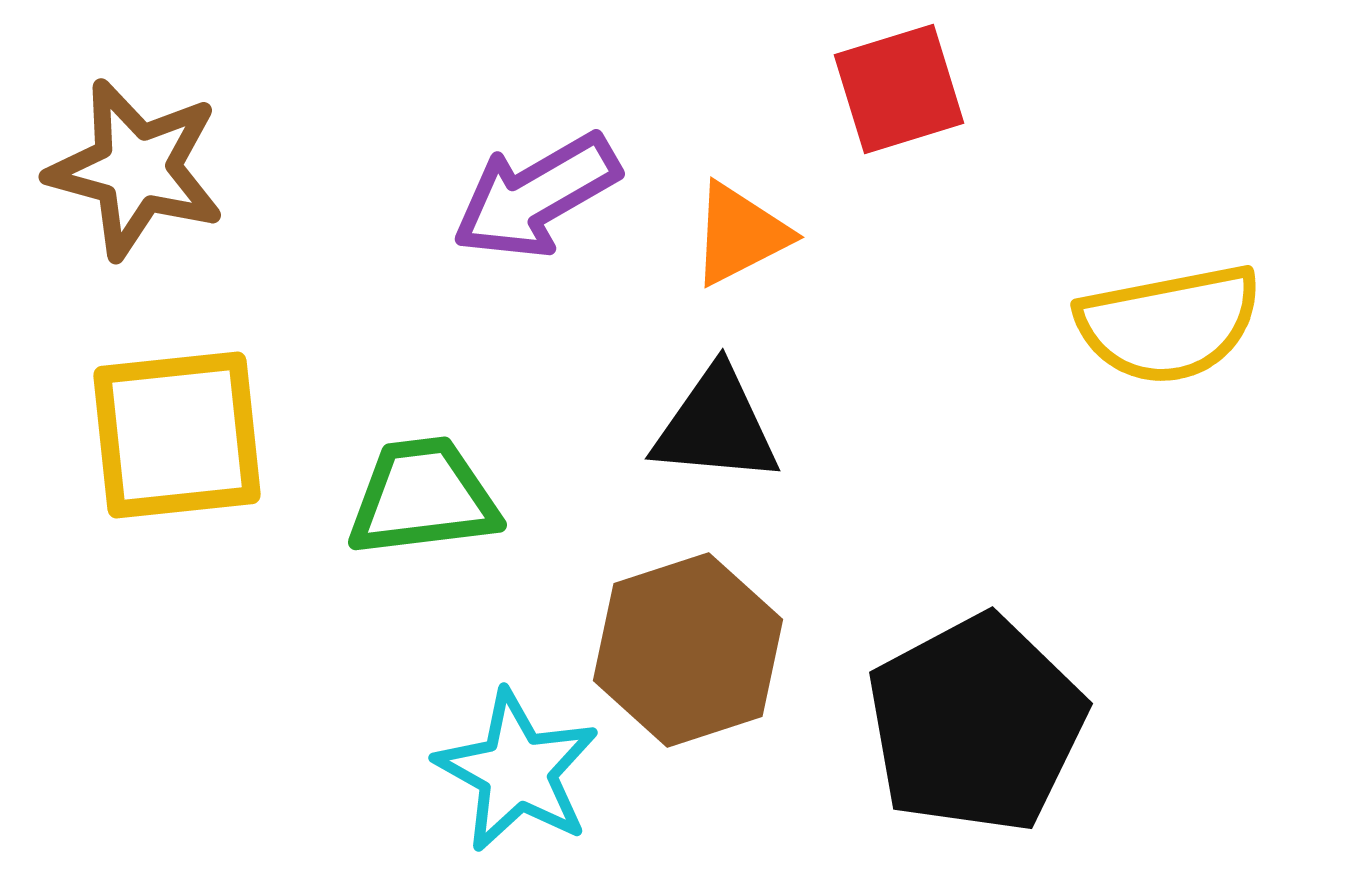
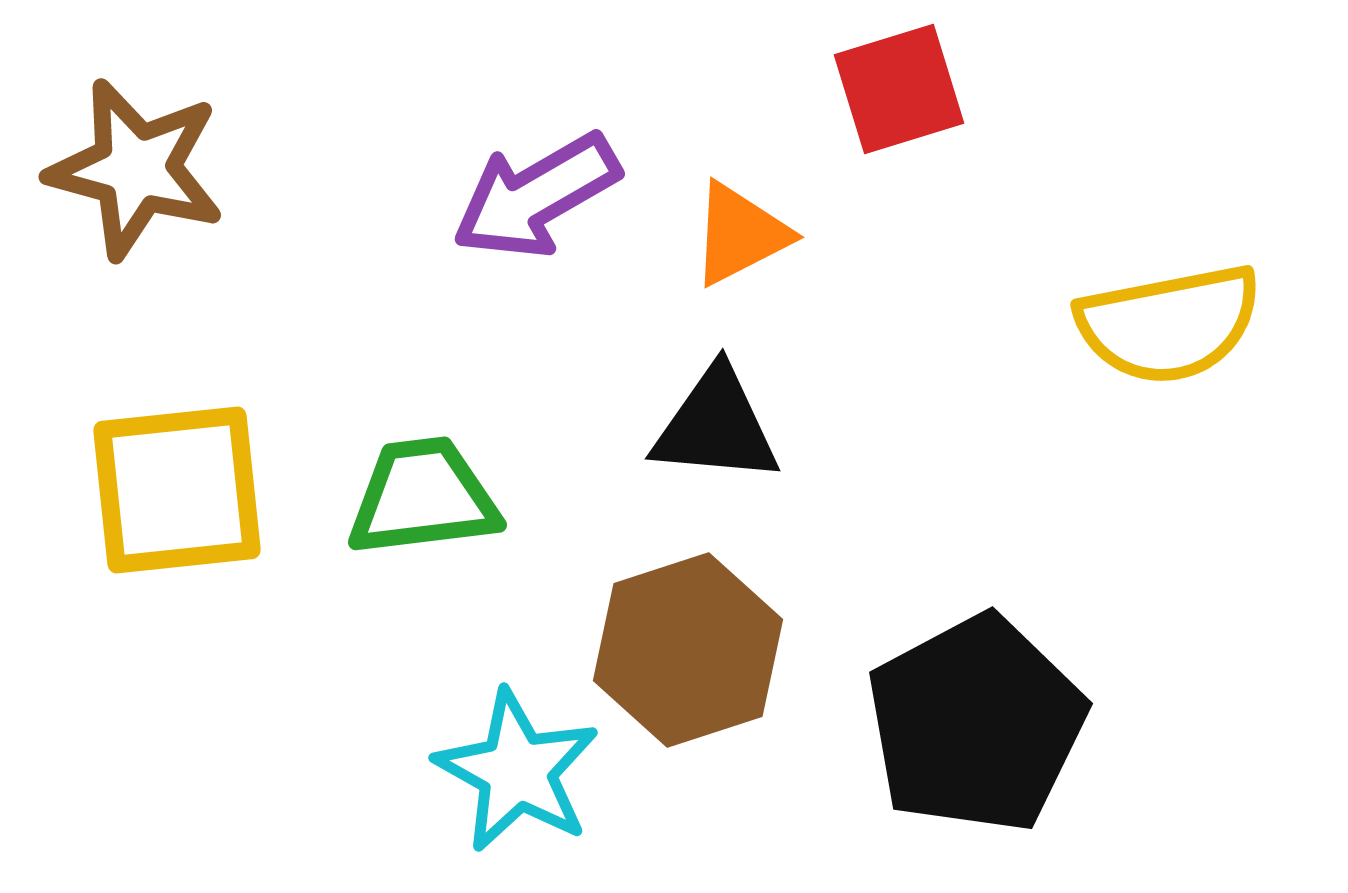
yellow square: moved 55 px down
